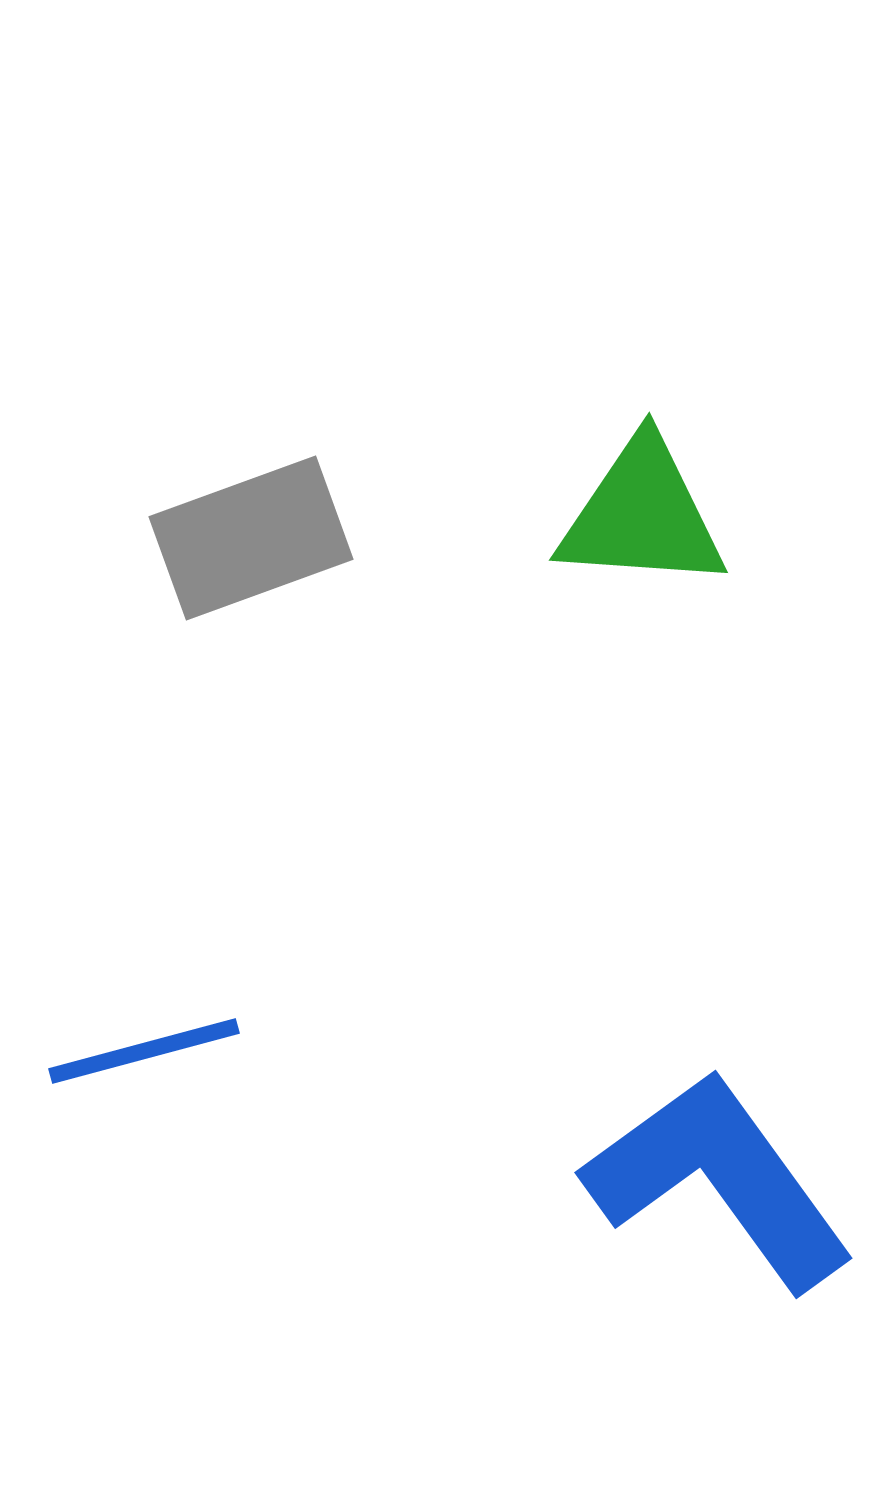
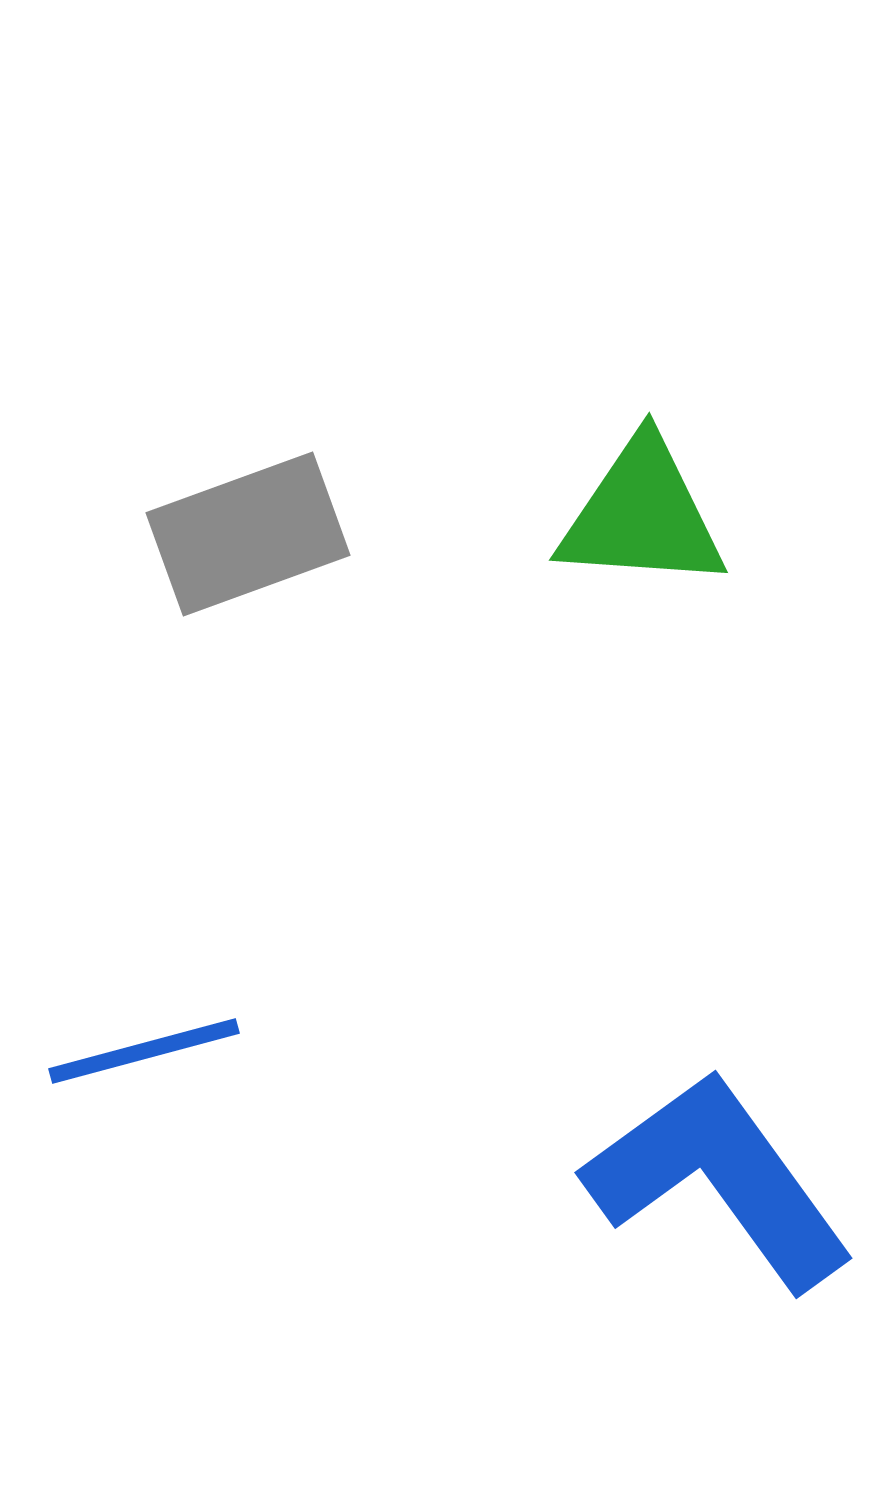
gray rectangle: moved 3 px left, 4 px up
